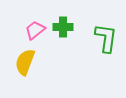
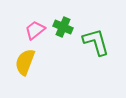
green cross: rotated 24 degrees clockwise
green L-shape: moved 10 px left, 4 px down; rotated 24 degrees counterclockwise
